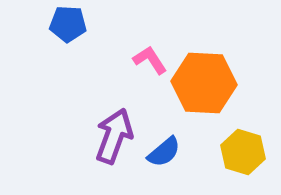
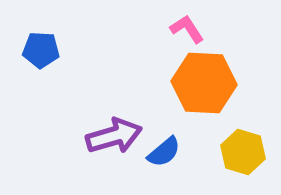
blue pentagon: moved 27 px left, 26 px down
pink L-shape: moved 37 px right, 31 px up
purple arrow: rotated 54 degrees clockwise
